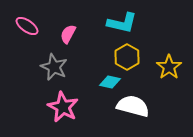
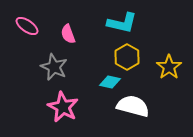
pink semicircle: rotated 48 degrees counterclockwise
